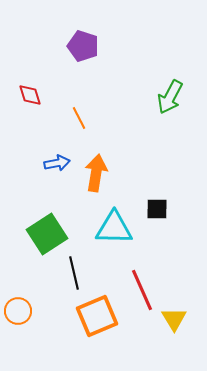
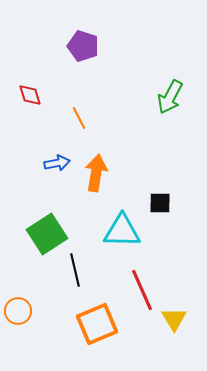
black square: moved 3 px right, 6 px up
cyan triangle: moved 8 px right, 3 px down
black line: moved 1 px right, 3 px up
orange square: moved 8 px down
